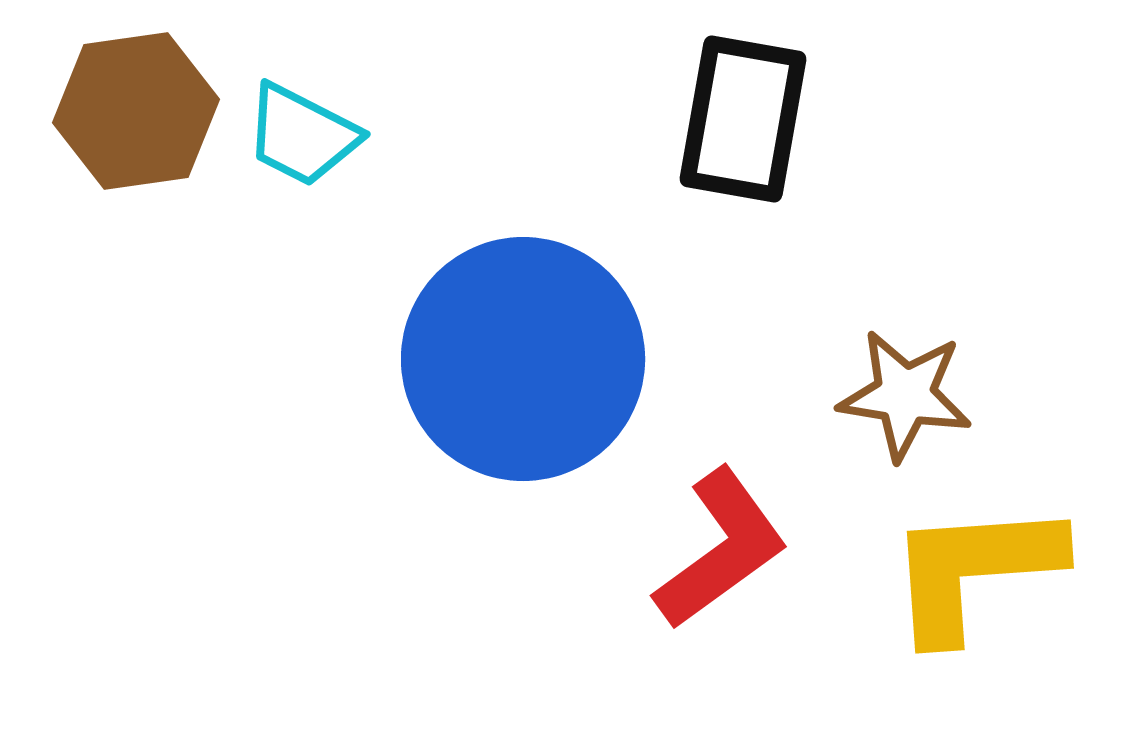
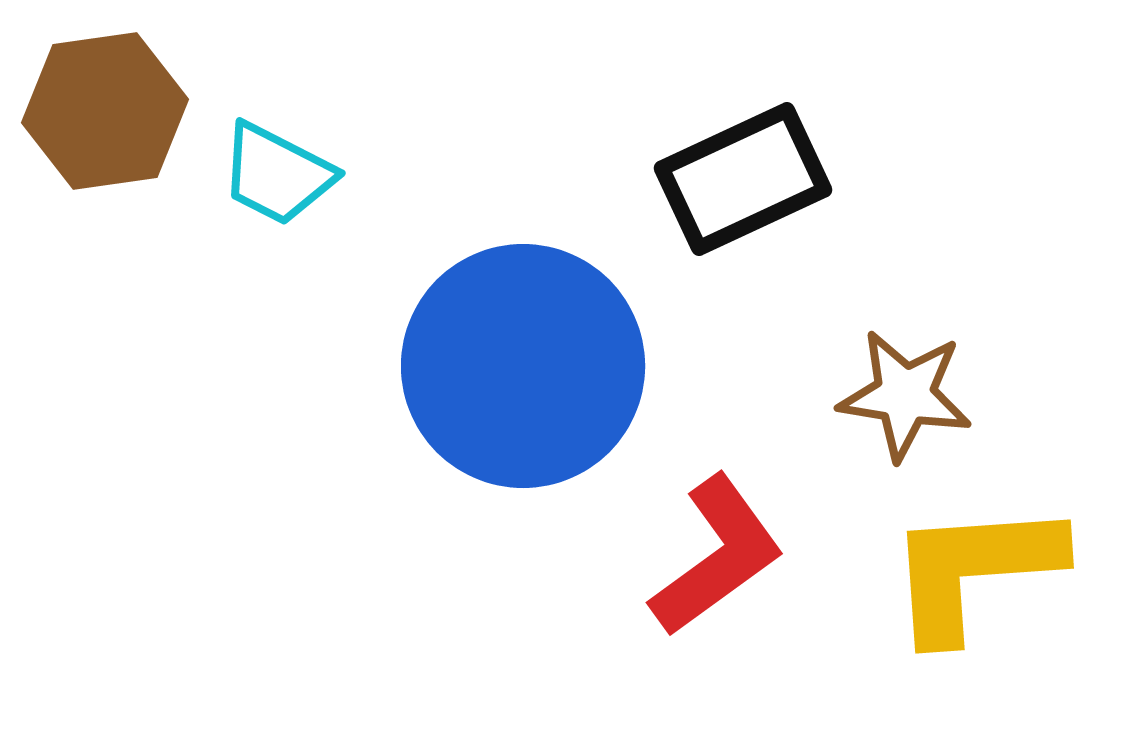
brown hexagon: moved 31 px left
black rectangle: moved 60 px down; rotated 55 degrees clockwise
cyan trapezoid: moved 25 px left, 39 px down
blue circle: moved 7 px down
red L-shape: moved 4 px left, 7 px down
